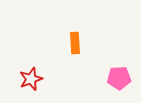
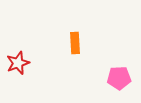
red star: moved 13 px left, 16 px up
